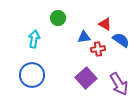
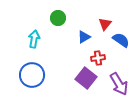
red triangle: rotated 40 degrees clockwise
blue triangle: rotated 24 degrees counterclockwise
red cross: moved 9 px down
purple square: rotated 10 degrees counterclockwise
